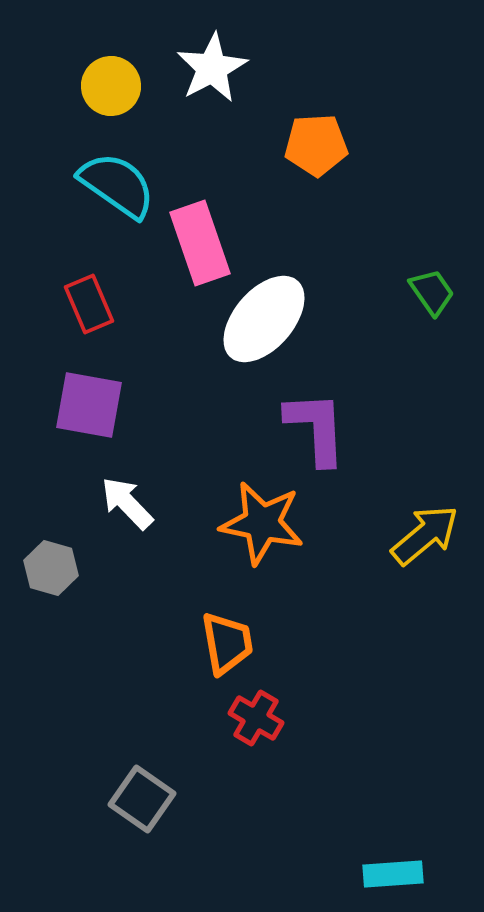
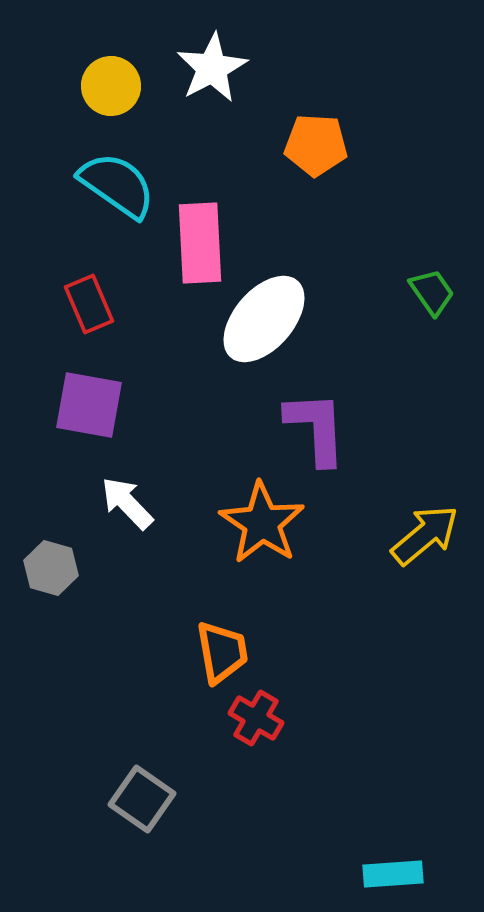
orange pentagon: rotated 6 degrees clockwise
pink rectangle: rotated 16 degrees clockwise
orange star: rotated 22 degrees clockwise
orange trapezoid: moved 5 px left, 9 px down
